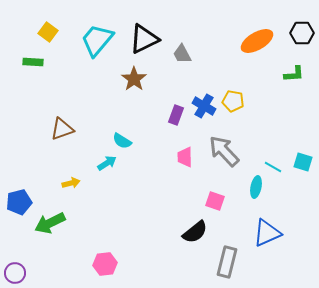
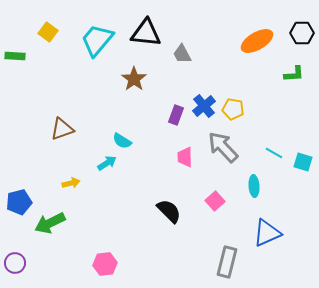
black triangle: moved 2 px right, 6 px up; rotated 32 degrees clockwise
green rectangle: moved 18 px left, 6 px up
yellow pentagon: moved 8 px down
blue cross: rotated 20 degrees clockwise
gray arrow: moved 1 px left, 4 px up
cyan line: moved 1 px right, 14 px up
cyan ellipse: moved 2 px left, 1 px up; rotated 15 degrees counterclockwise
pink square: rotated 30 degrees clockwise
black semicircle: moved 26 px left, 21 px up; rotated 96 degrees counterclockwise
purple circle: moved 10 px up
